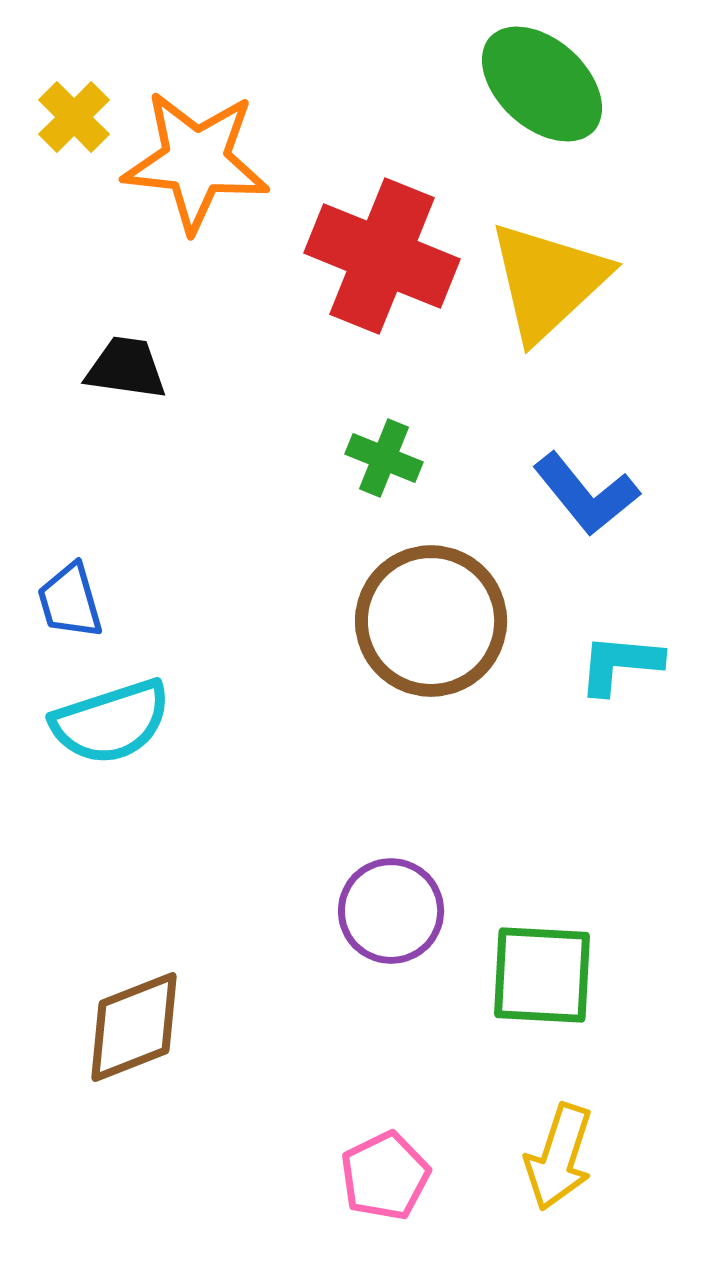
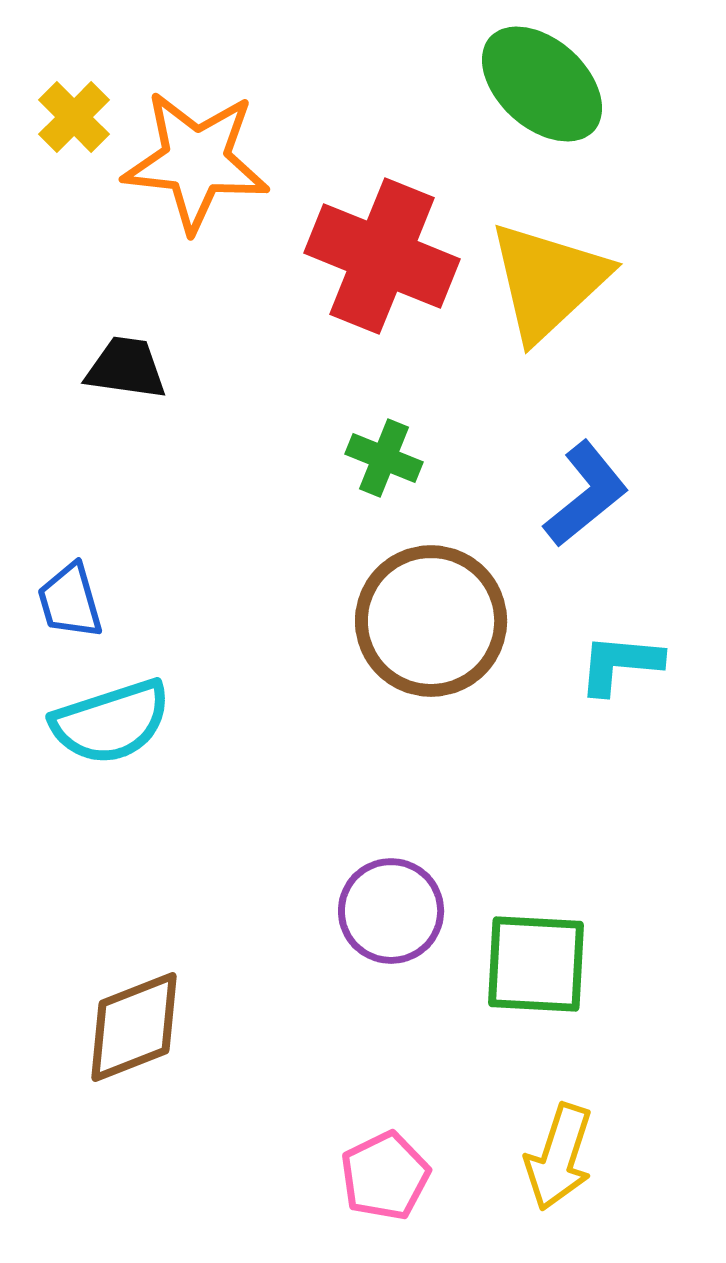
blue L-shape: rotated 90 degrees counterclockwise
green square: moved 6 px left, 11 px up
